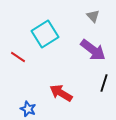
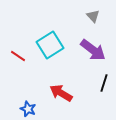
cyan square: moved 5 px right, 11 px down
red line: moved 1 px up
